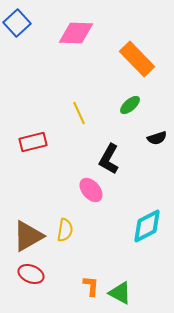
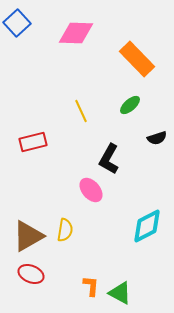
yellow line: moved 2 px right, 2 px up
